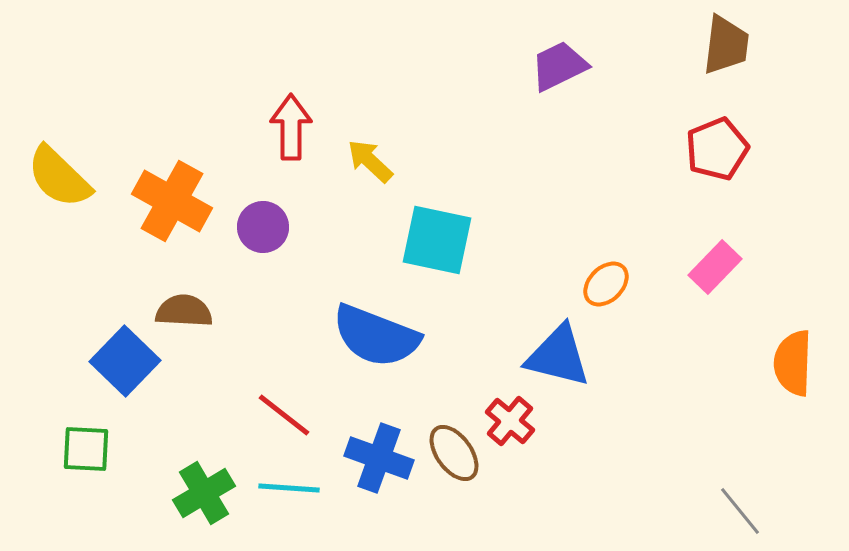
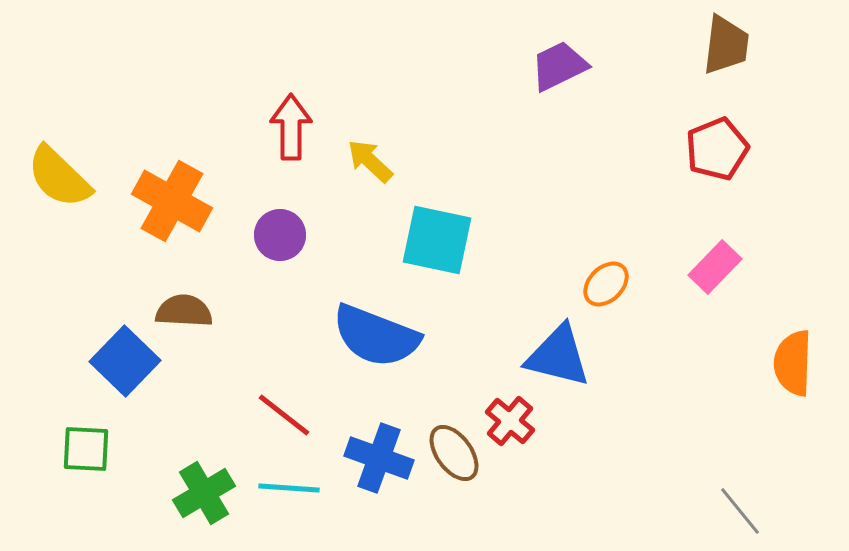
purple circle: moved 17 px right, 8 px down
